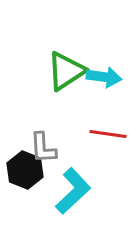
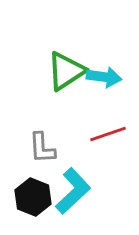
red line: rotated 27 degrees counterclockwise
gray L-shape: moved 1 px left
black hexagon: moved 8 px right, 27 px down
